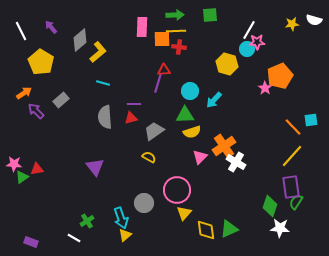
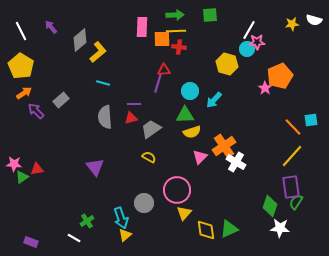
yellow pentagon at (41, 62): moved 20 px left, 4 px down
gray trapezoid at (154, 131): moved 3 px left, 2 px up
